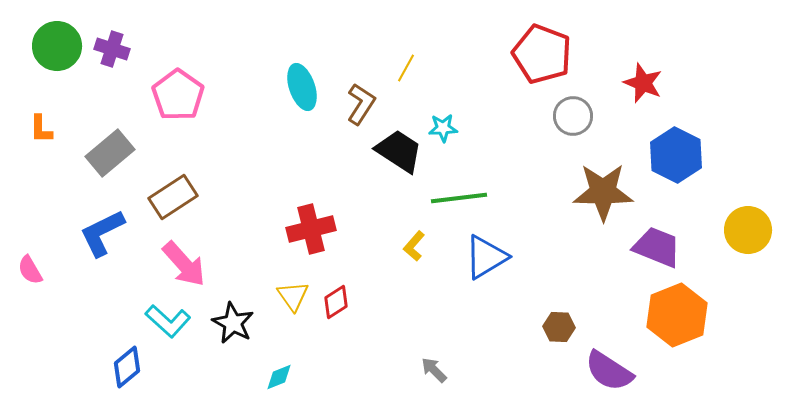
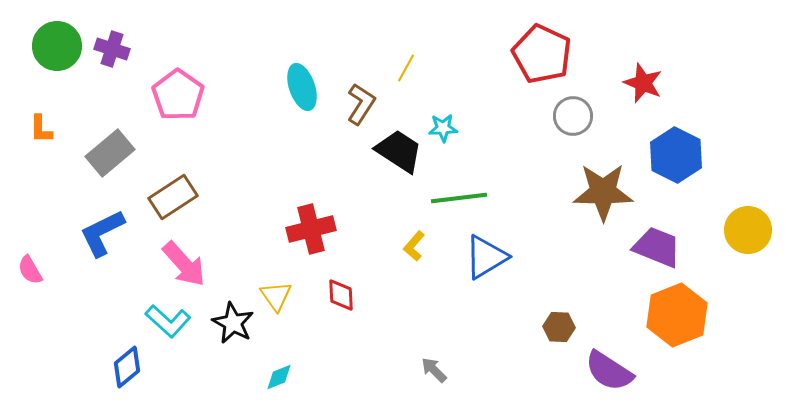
red pentagon: rotated 4 degrees clockwise
yellow triangle: moved 17 px left
red diamond: moved 5 px right, 7 px up; rotated 60 degrees counterclockwise
